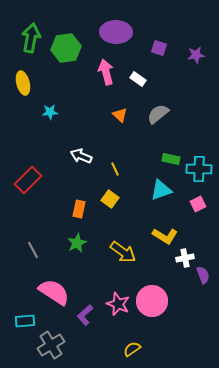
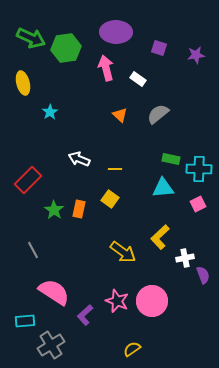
green arrow: rotated 104 degrees clockwise
pink arrow: moved 4 px up
cyan star: rotated 28 degrees counterclockwise
white arrow: moved 2 px left, 3 px down
yellow line: rotated 64 degrees counterclockwise
cyan triangle: moved 2 px right, 2 px up; rotated 15 degrees clockwise
yellow L-shape: moved 5 px left, 1 px down; rotated 105 degrees clockwise
green star: moved 23 px left, 33 px up; rotated 12 degrees counterclockwise
pink star: moved 1 px left, 3 px up
